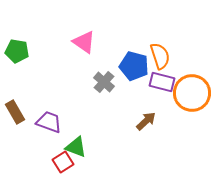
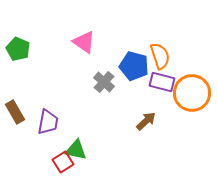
green pentagon: moved 1 px right, 2 px up; rotated 15 degrees clockwise
purple trapezoid: moved 1 px left; rotated 80 degrees clockwise
green triangle: moved 3 px down; rotated 10 degrees counterclockwise
